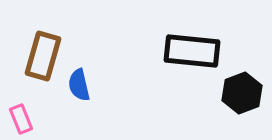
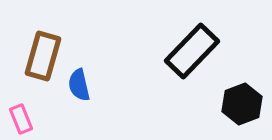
black rectangle: rotated 52 degrees counterclockwise
black hexagon: moved 11 px down
